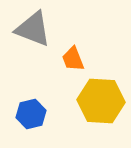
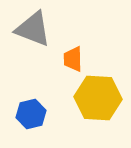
orange trapezoid: rotated 20 degrees clockwise
yellow hexagon: moved 3 px left, 3 px up
